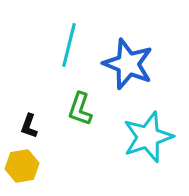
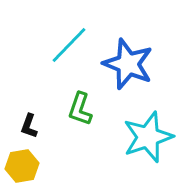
cyan line: rotated 30 degrees clockwise
